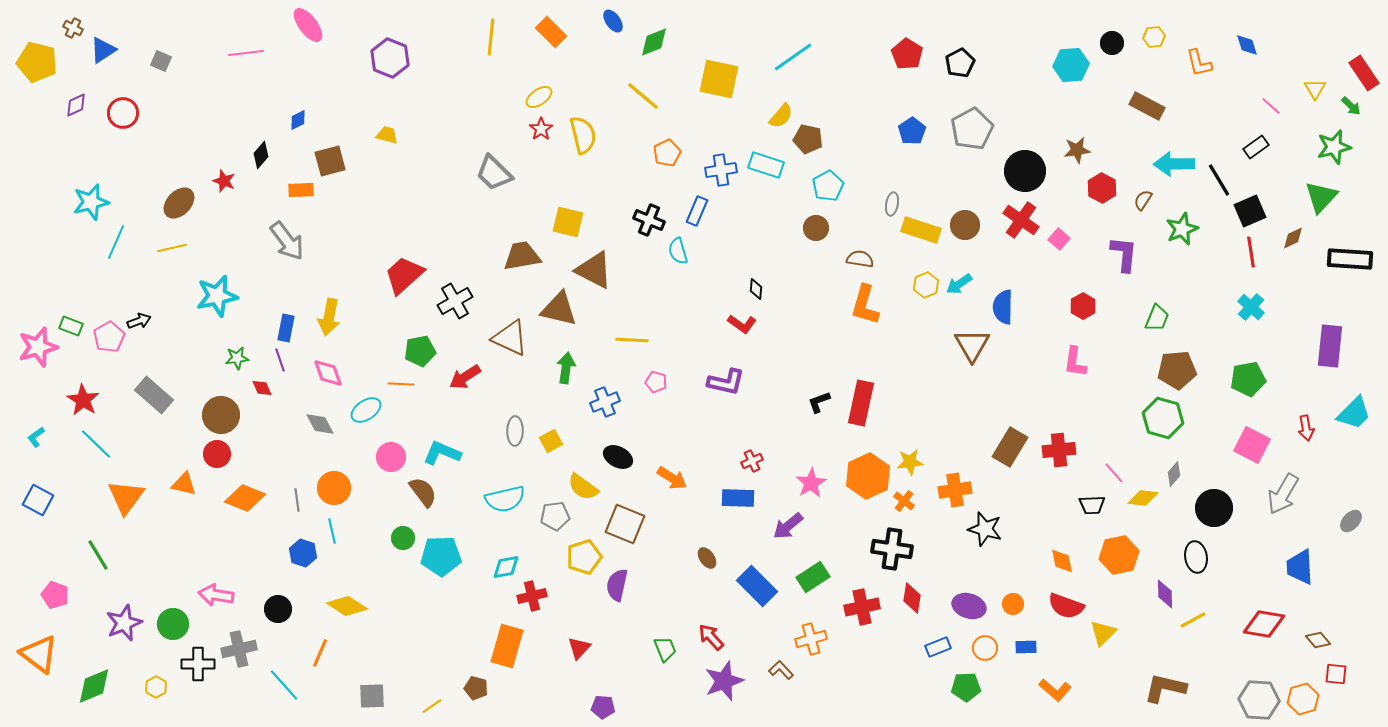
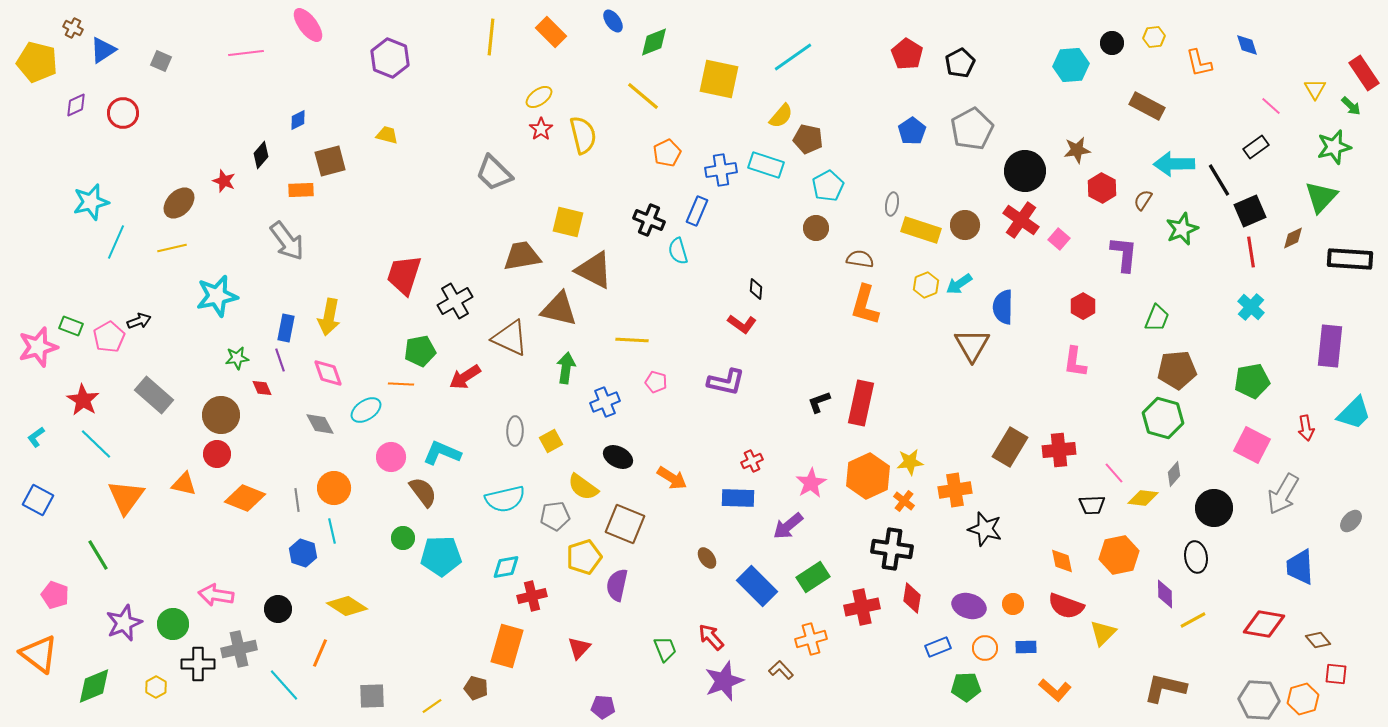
red trapezoid at (404, 275): rotated 30 degrees counterclockwise
green pentagon at (1248, 379): moved 4 px right, 2 px down
